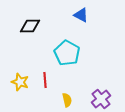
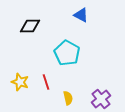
red line: moved 1 px right, 2 px down; rotated 14 degrees counterclockwise
yellow semicircle: moved 1 px right, 2 px up
